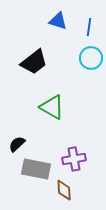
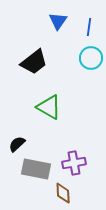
blue triangle: rotated 48 degrees clockwise
green triangle: moved 3 px left
purple cross: moved 4 px down
brown diamond: moved 1 px left, 3 px down
